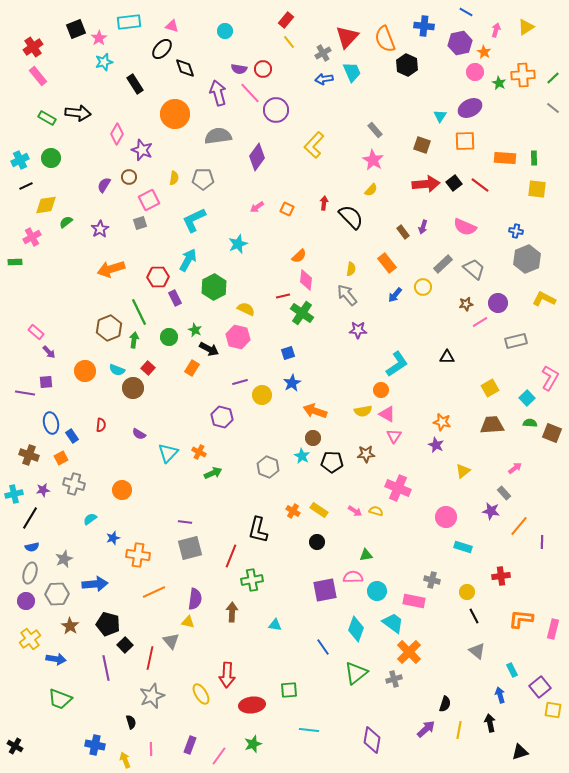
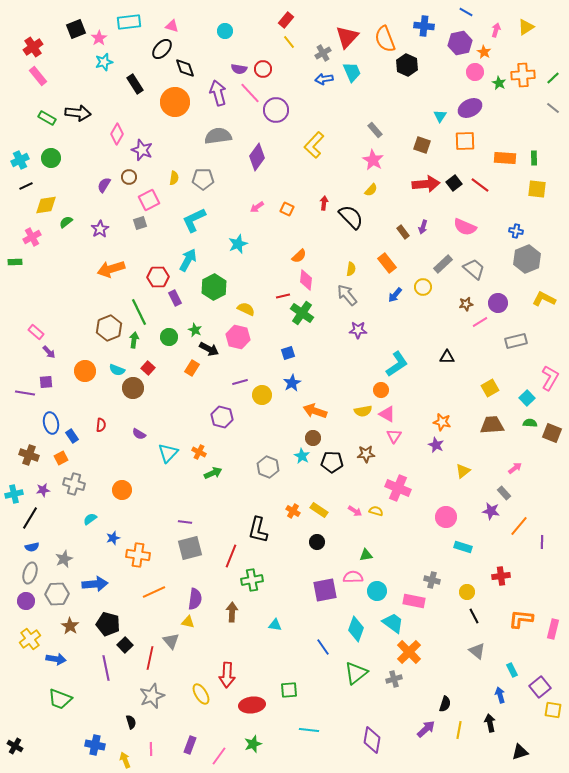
orange circle at (175, 114): moved 12 px up
